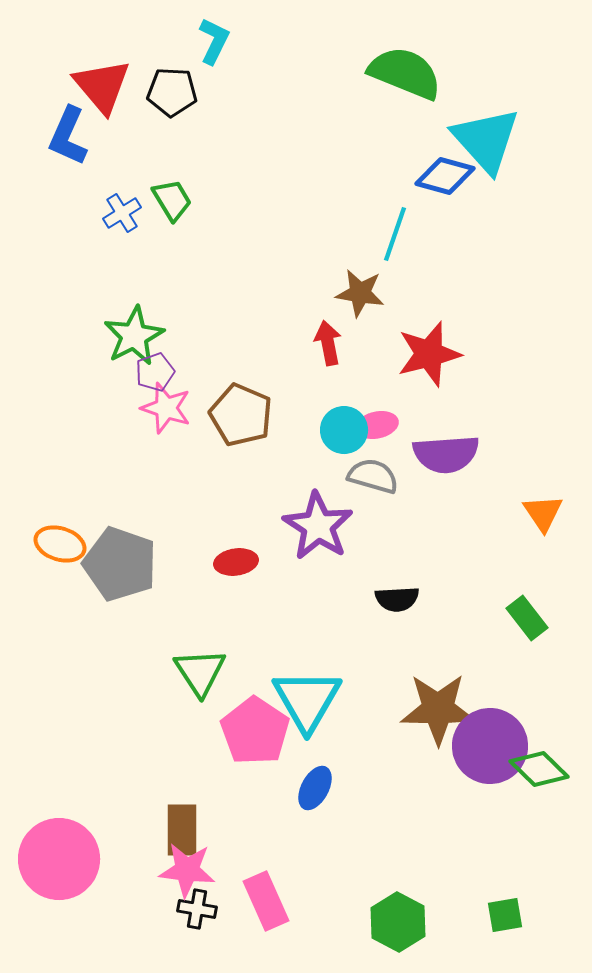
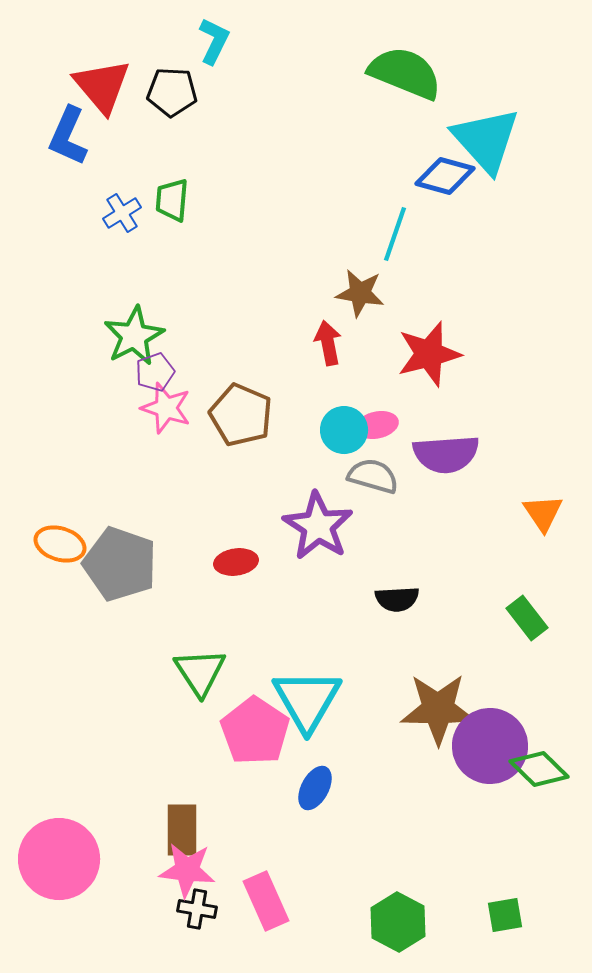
green trapezoid at (172, 200): rotated 144 degrees counterclockwise
